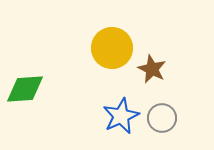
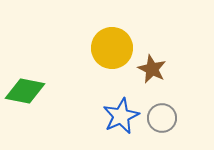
green diamond: moved 2 px down; rotated 15 degrees clockwise
